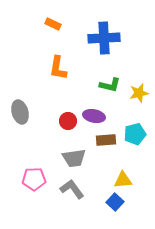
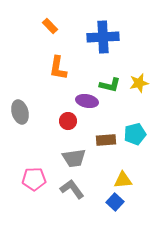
orange rectangle: moved 3 px left, 2 px down; rotated 21 degrees clockwise
blue cross: moved 1 px left, 1 px up
yellow star: moved 10 px up
purple ellipse: moved 7 px left, 15 px up
